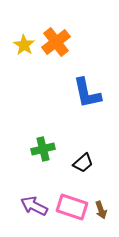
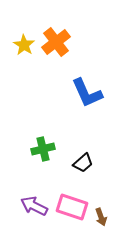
blue L-shape: rotated 12 degrees counterclockwise
brown arrow: moved 7 px down
